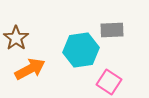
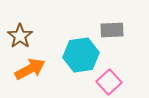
brown star: moved 4 px right, 2 px up
cyan hexagon: moved 5 px down
pink square: rotated 15 degrees clockwise
